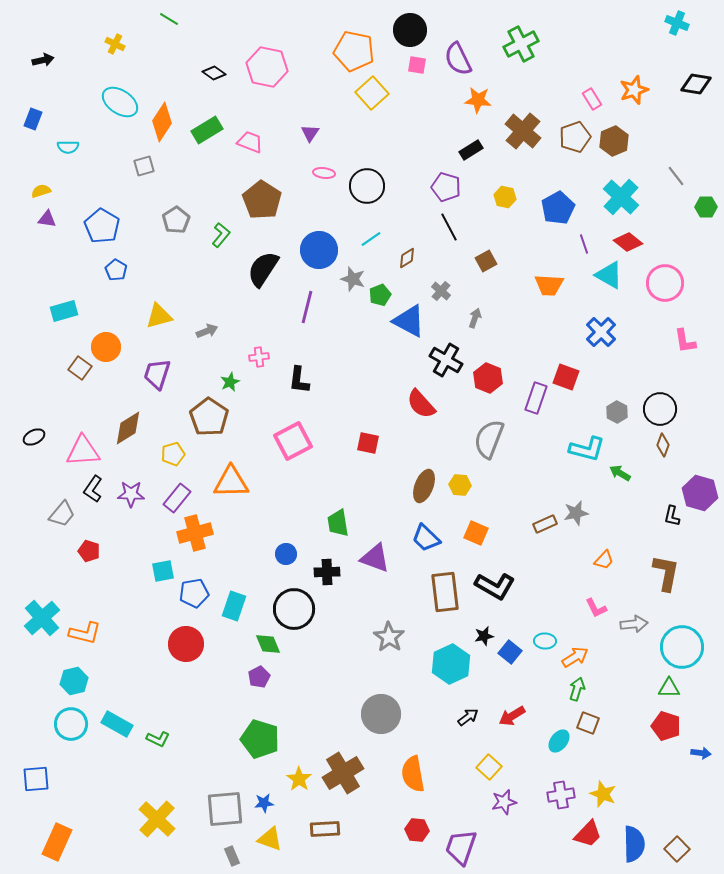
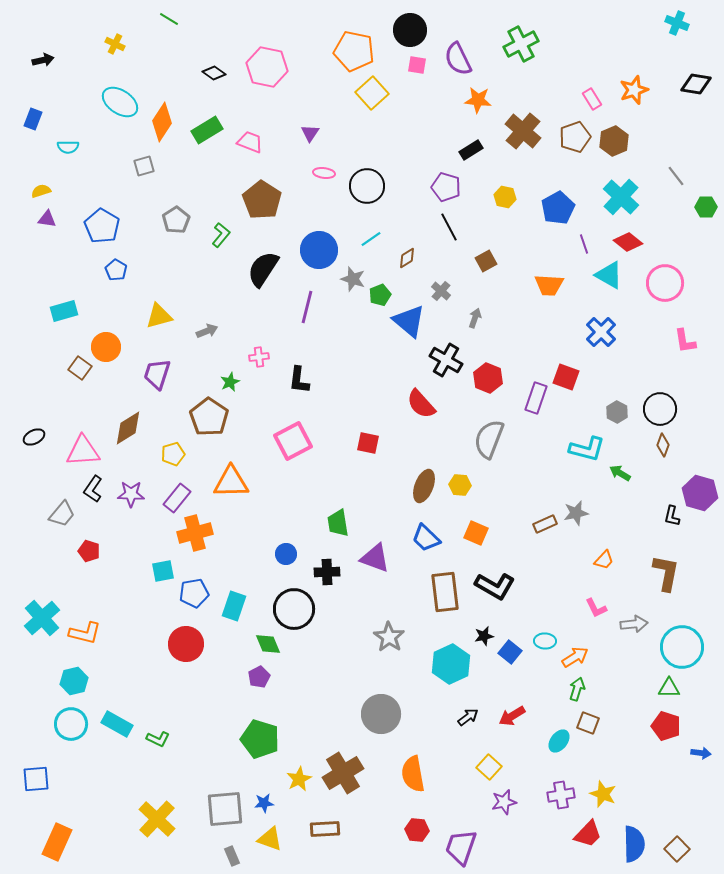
blue triangle at (409, 321): rotated 12 degrees clockwise
yellow star at (299, 779): rotated 10 degrees clockwise
